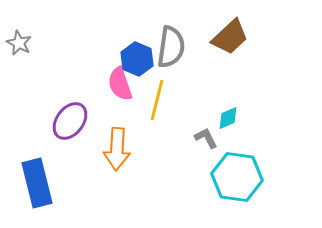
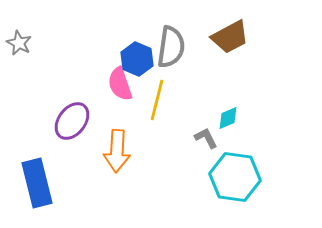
brown trapezoid: rotated 15 degrees clockwise
purple ellipse: moved 2 px right
orange arrow: moved 2 px down
cyan hexagon: moved 2 px left
